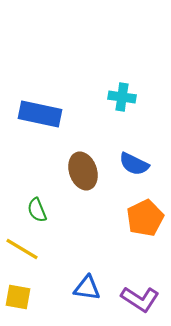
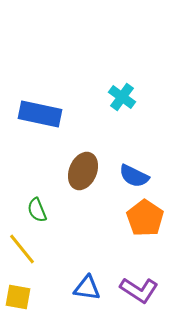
cyan cross: rotated 28 degrees clockwise
blue semicircle: moved 12 px down
brown ellipse: rotated 42 degrees clockwise
orange pentagon: rotated 12 degrees counterclockwise
yellow line: rotated 20 degrees clockwise
purple L-shape: moved 1 px left, 9 px up
